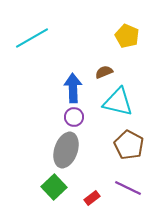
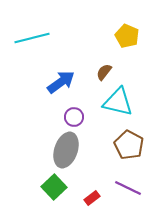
cyan line: rotated 16 degrees clockwise
brown semicircle: rotated 30 degrees counterclockwise
blue arrow: moved 12 px left, 6 px up; rotated 56 degrees clockwise
